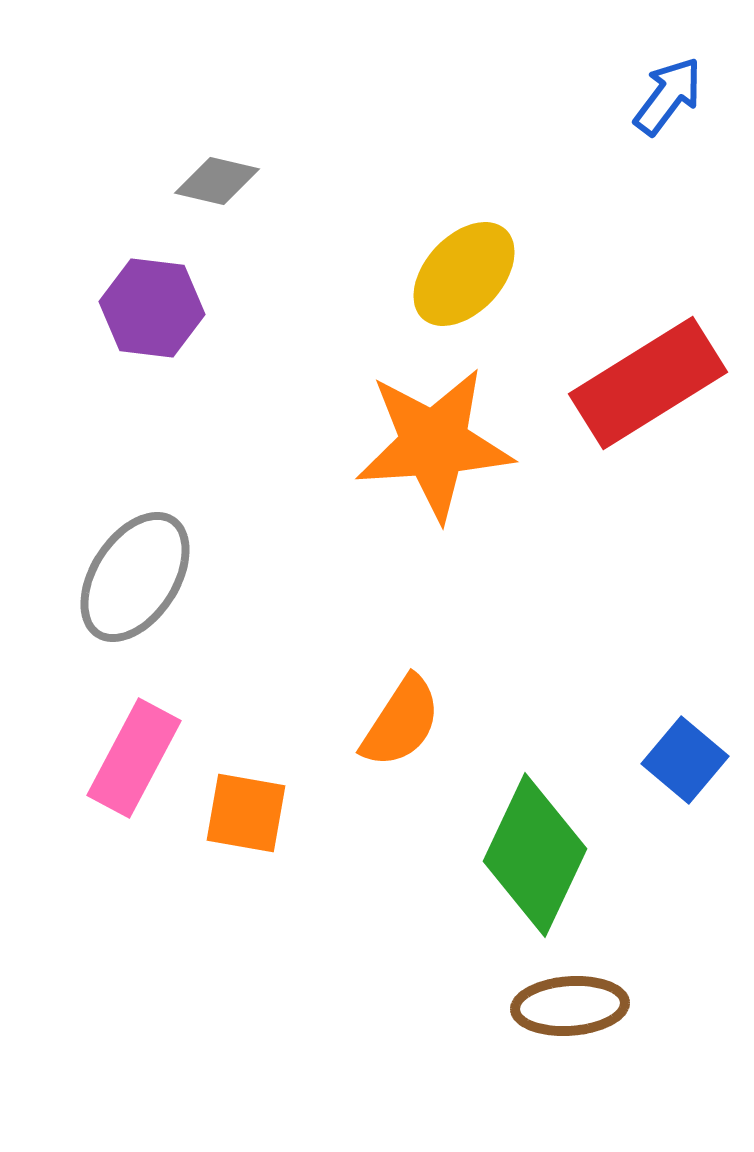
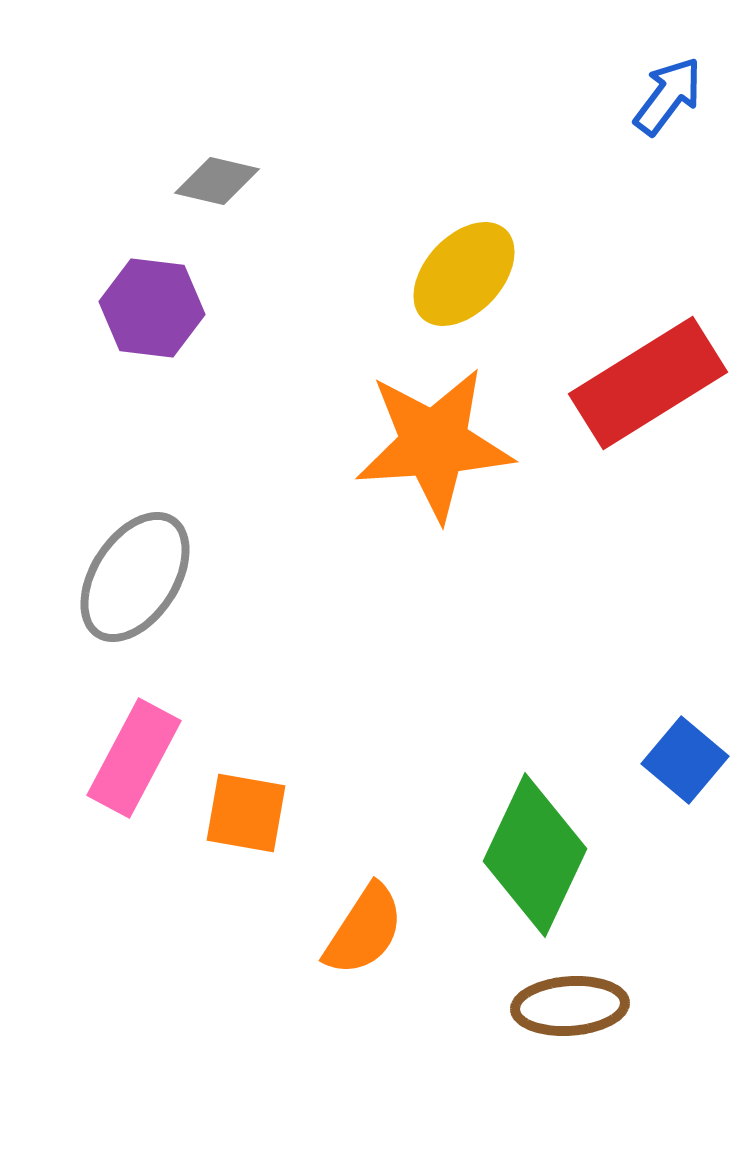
orange semicircle: moved 37 px left, 208 px down
